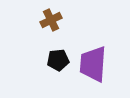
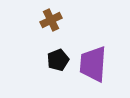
black pentagon: rotated 15 degrees counterclockwise
